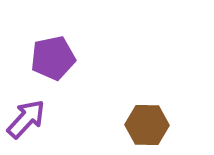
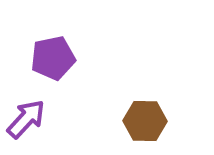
brown hexagon: moved 2 px left, 4 px up
